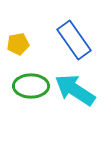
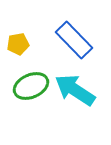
blue rectangle: rotated 9 degrees counterclockwise
green ellipse: rotated 24 degrees counterclockwise
